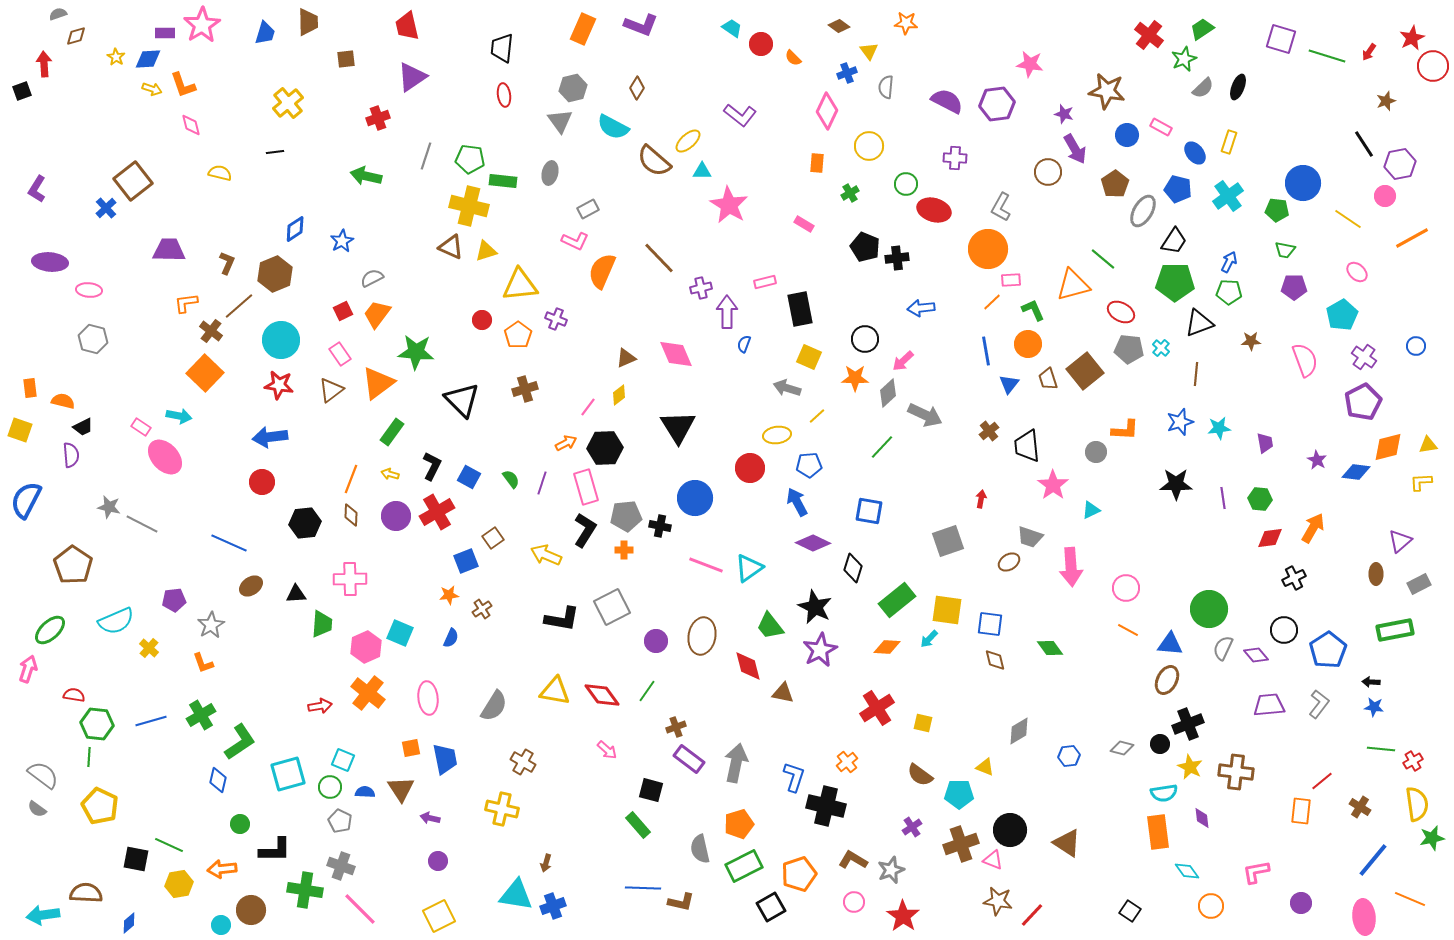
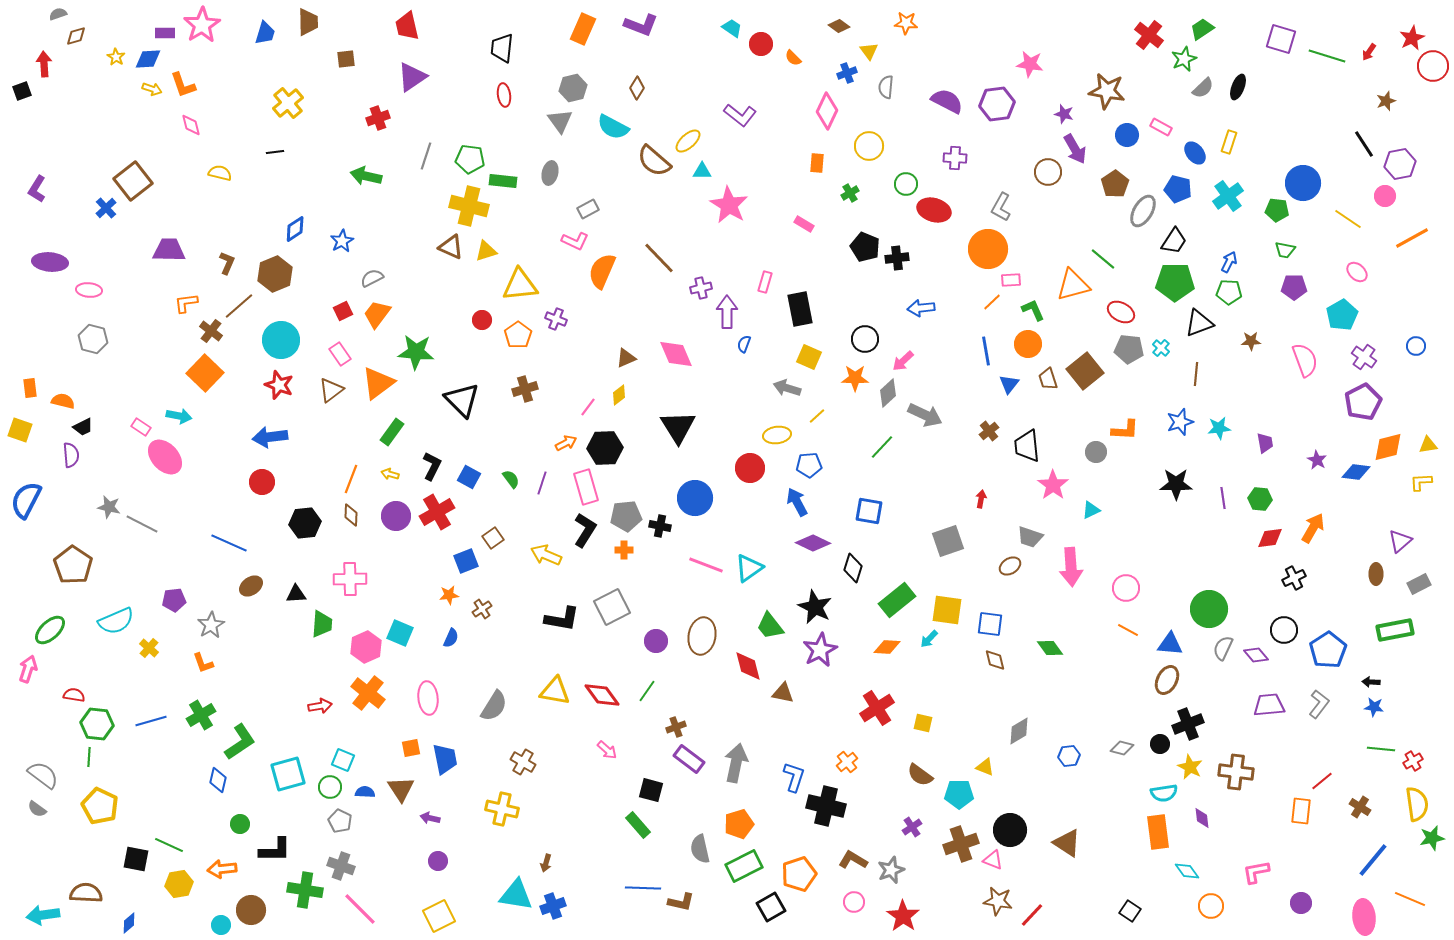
pink rectangle at (765, 282): rotated 60 degrees counterclockwise
red star at (279, 385): rotated 12 degrees clockwise
brown ellipse at (1009, 562): moved 1 px right, 4 px down
